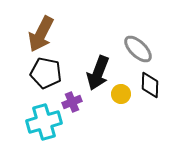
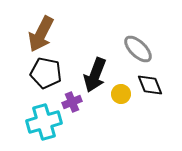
black arrow: moved 3 px left, 2 px down
black diamond: rotated 24 degrees counterclockwise
